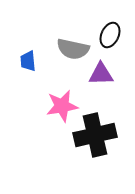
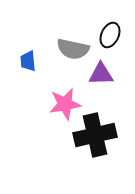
pink star: moved 3 px right, 2 px up
